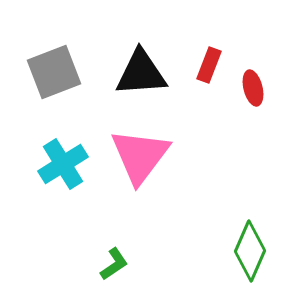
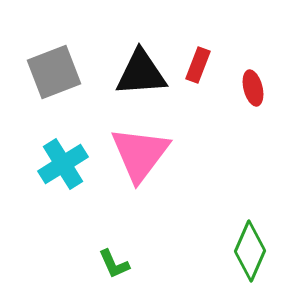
red rectangle: moved 11 px left
pink triangle: moved 2 px up
green L-shape: rotated 100 degrees clockwise
